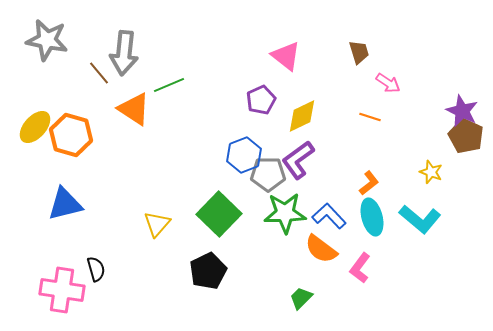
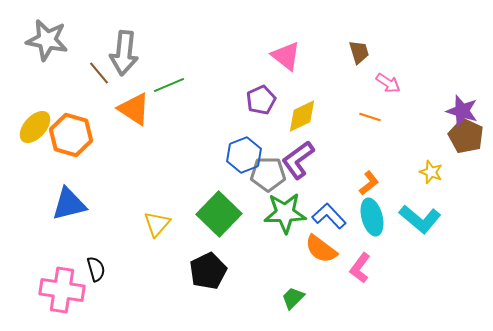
purple star: rotated 8 degrees counterclockwise
blue triangle: moved 4 px right
green trapezoid: moved 8 px left
